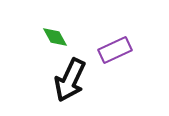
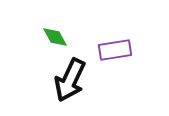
purple rectangle: rotated 16 degrees clockwise
